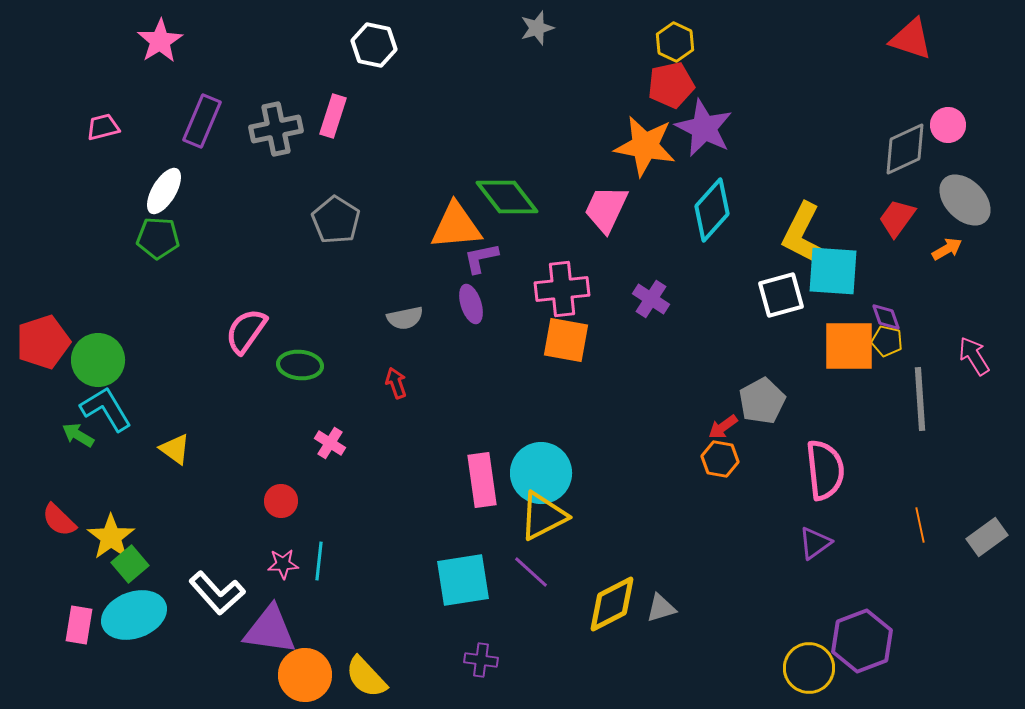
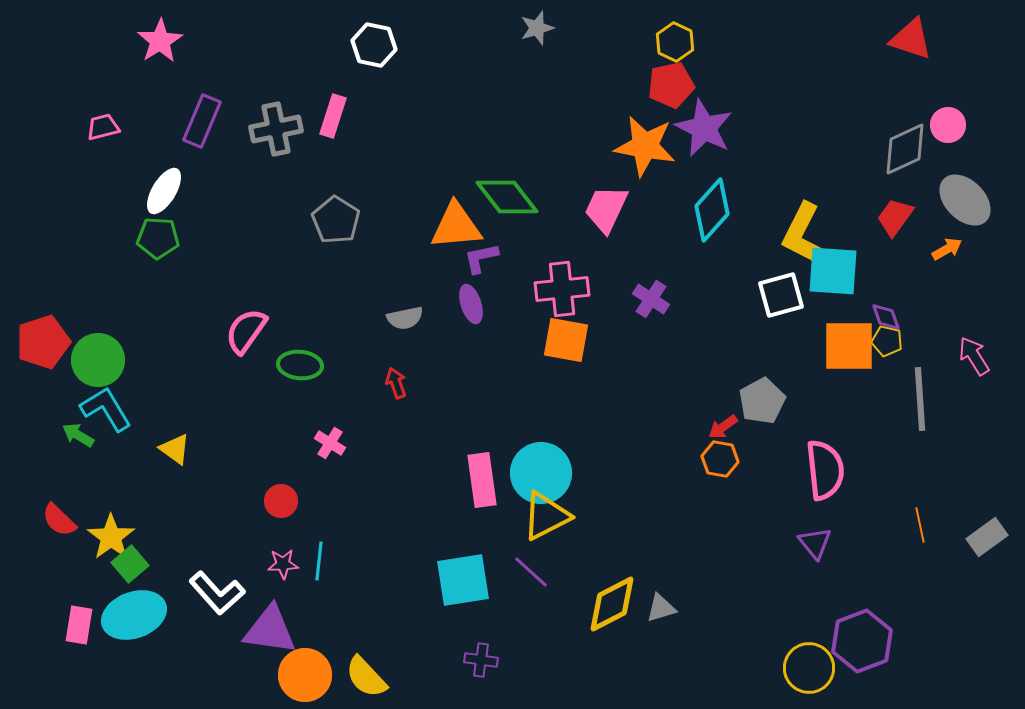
red trapezoid at (897, 218): moved 2 px left, 1 px up
yellow triangle at (543, 516): moved 3 px right
purple triangle at (815, 543): rotated 33 degrees counterclockwise
